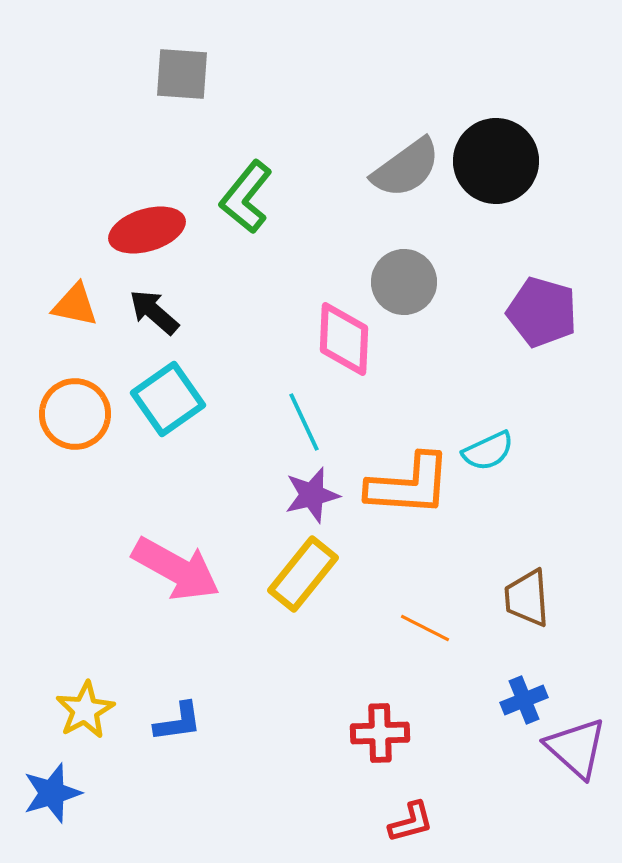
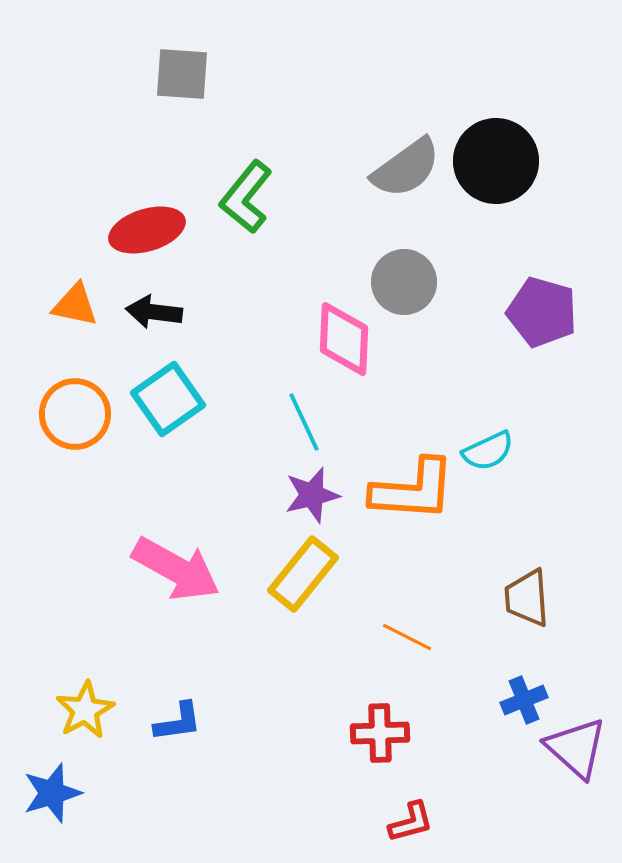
black arrow: rotated 34 degrees counterclockwise
orange L-shape: moved 4 px right, 5 px down
orange line: moved 18 px left, 9 px down
